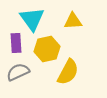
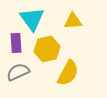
yellow semicircle: moved 1 px down
